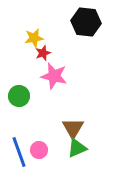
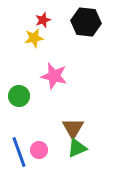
red star: moved 33 px up
